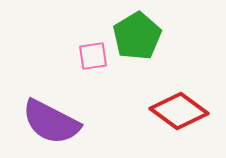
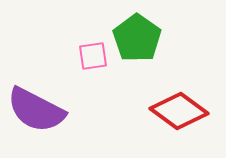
green pentagon: moved 2 px down; rotated 6 degrees counterclockwise
purple semicircle: moved 15 px left, 12 px up
